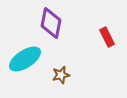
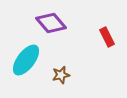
purple diamond: rotated 52 degrees counterclockwise
cyan ellipse: moved 1 px right, 1 px down; rotated 20 degrees counterclockwise
